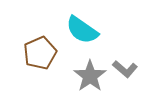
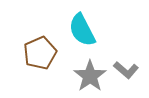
cyan semicircle: rotated 28 degrees clockwise
gray L-shape: moved 1 px right, 1 px down
